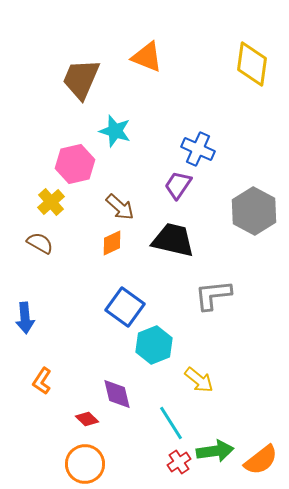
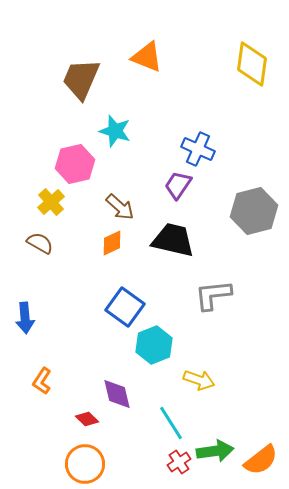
gray hexagon: rotated 18 degrees clockwise
yellow arrow: rotated 20 degrees counterclockwise
